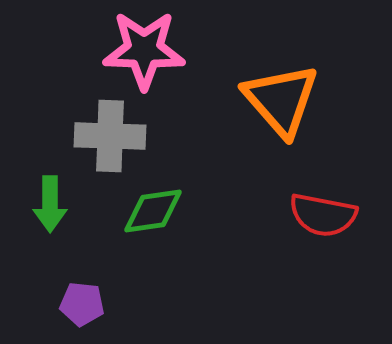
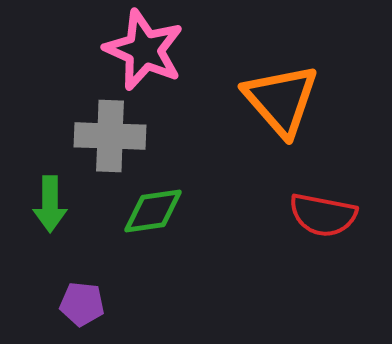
pink star: rotated 22 degrees clockwise
